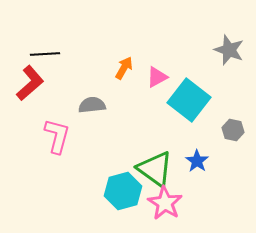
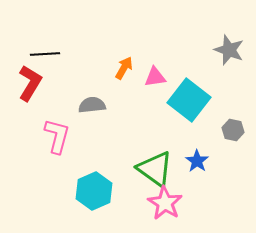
pink triangle: moved 2 px left; rotated 20 degrees clockwise
red L-shape: rotated 18 degrees counterclockwise
cyan hexagon: moved 29 px left; rotated 9 degrees counterclockwise
